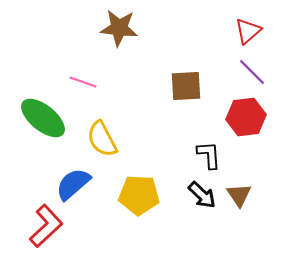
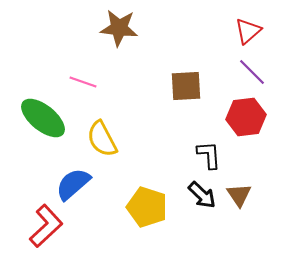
yellow pentagon: moved 8 px right, 12 px down; rotated 15 degrees clockwise
